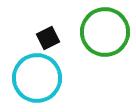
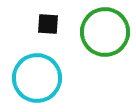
black square: moved 14 px up; rotated 30 degrees clockwise
